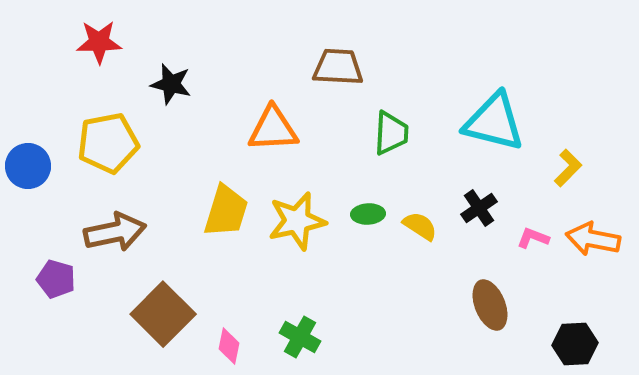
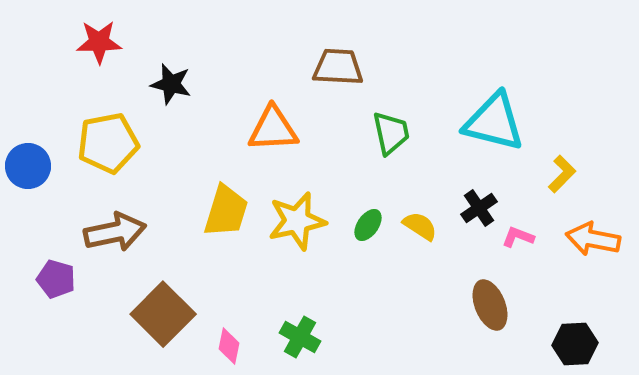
green trapezoid: rotated 15 degrees counterclockwise
yellow L-shape: moved 6 px left, 6 px down
green ellipse: moved 11 px down; rotated 52 degrees counterclockwise
pink L-shape: moved 15 px left, 1 px up
